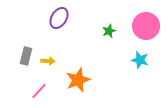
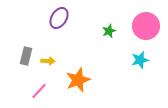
cyan star: rotated 30 degrees counterclockwise
